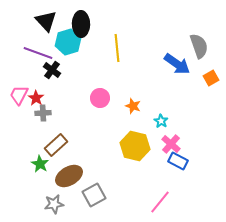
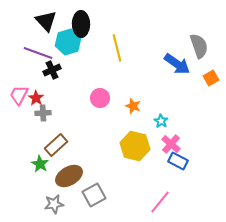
yellow line: rotated 8 degrees counterclockwise
black cross: rotated 30 degrees clockwise
